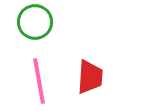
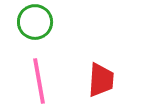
red trapezoid: moved 11 px right, 3 px down
